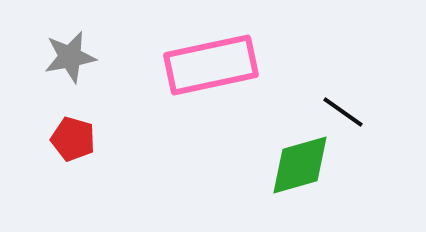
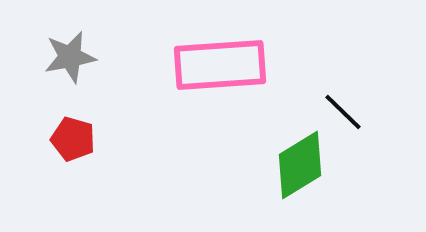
pink rectangle: moved 9 px right; rotated 8 degrees clockwise
black line: rotated 9 degrees clockwise
green diamond: rotated 16 degrees counterclockwise
